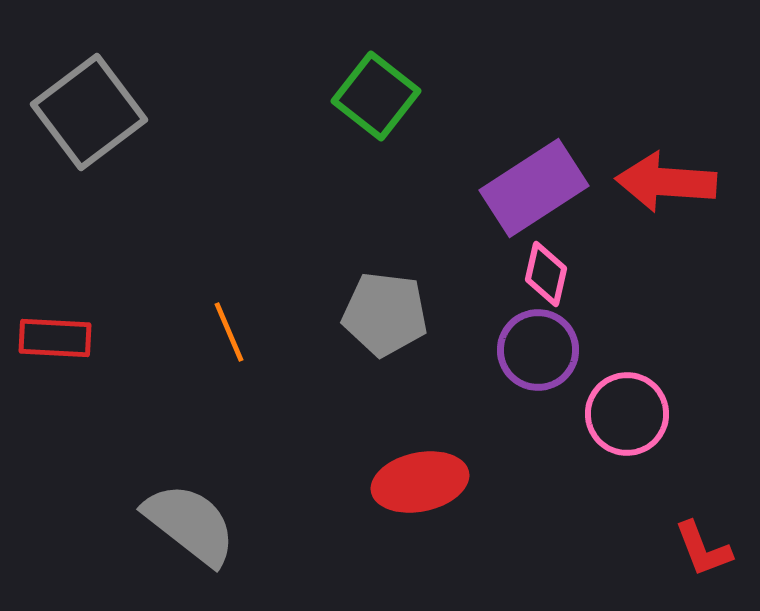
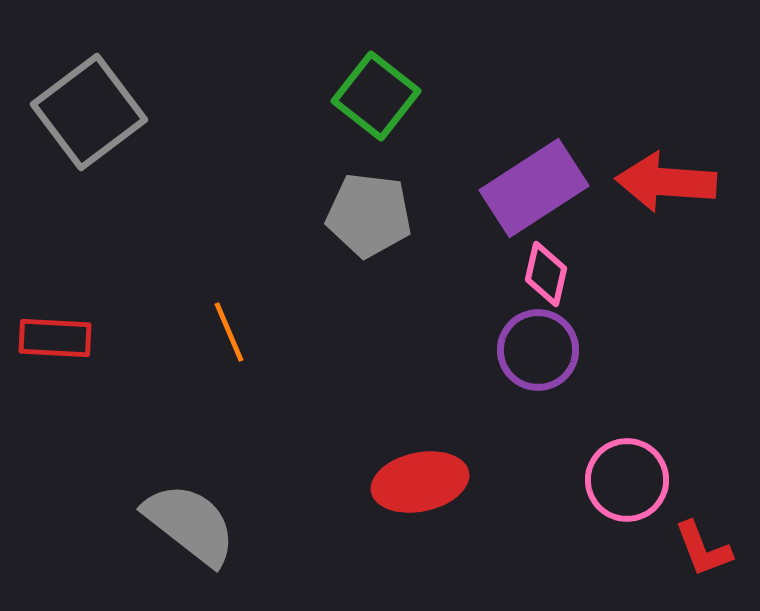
gray pentagon: moved 16 px left, 99 px up
pink circle: moved 66 px down
